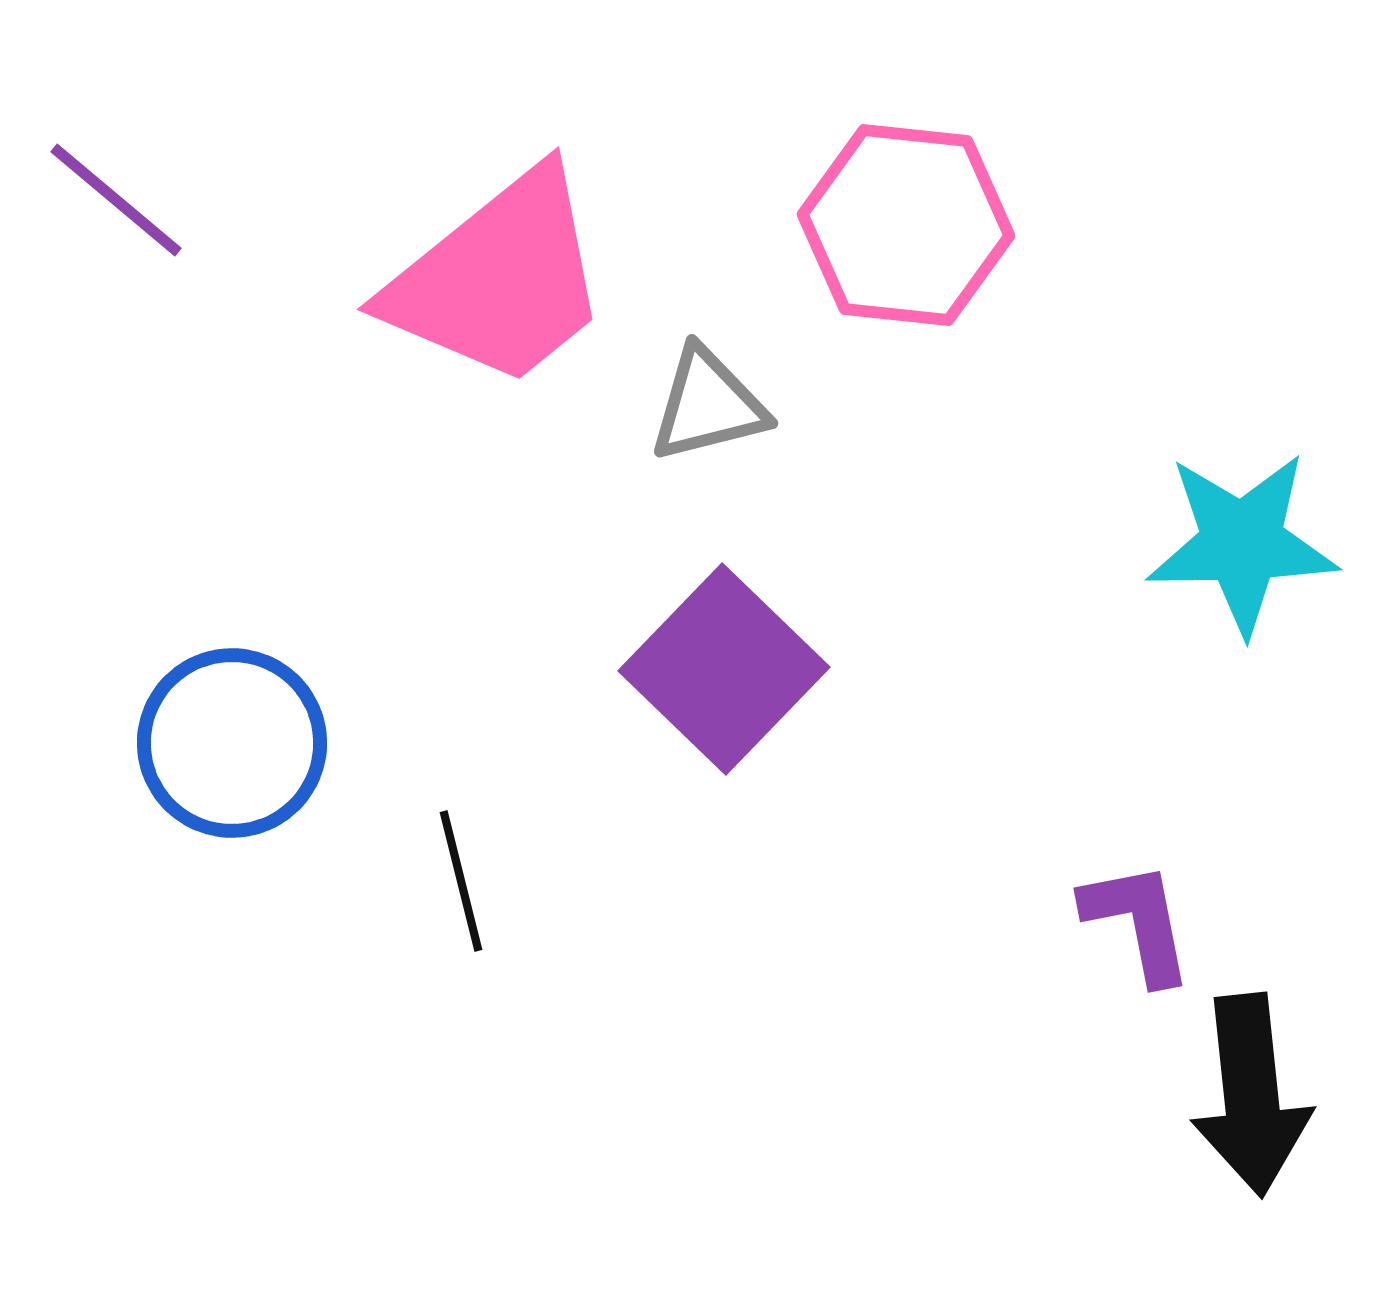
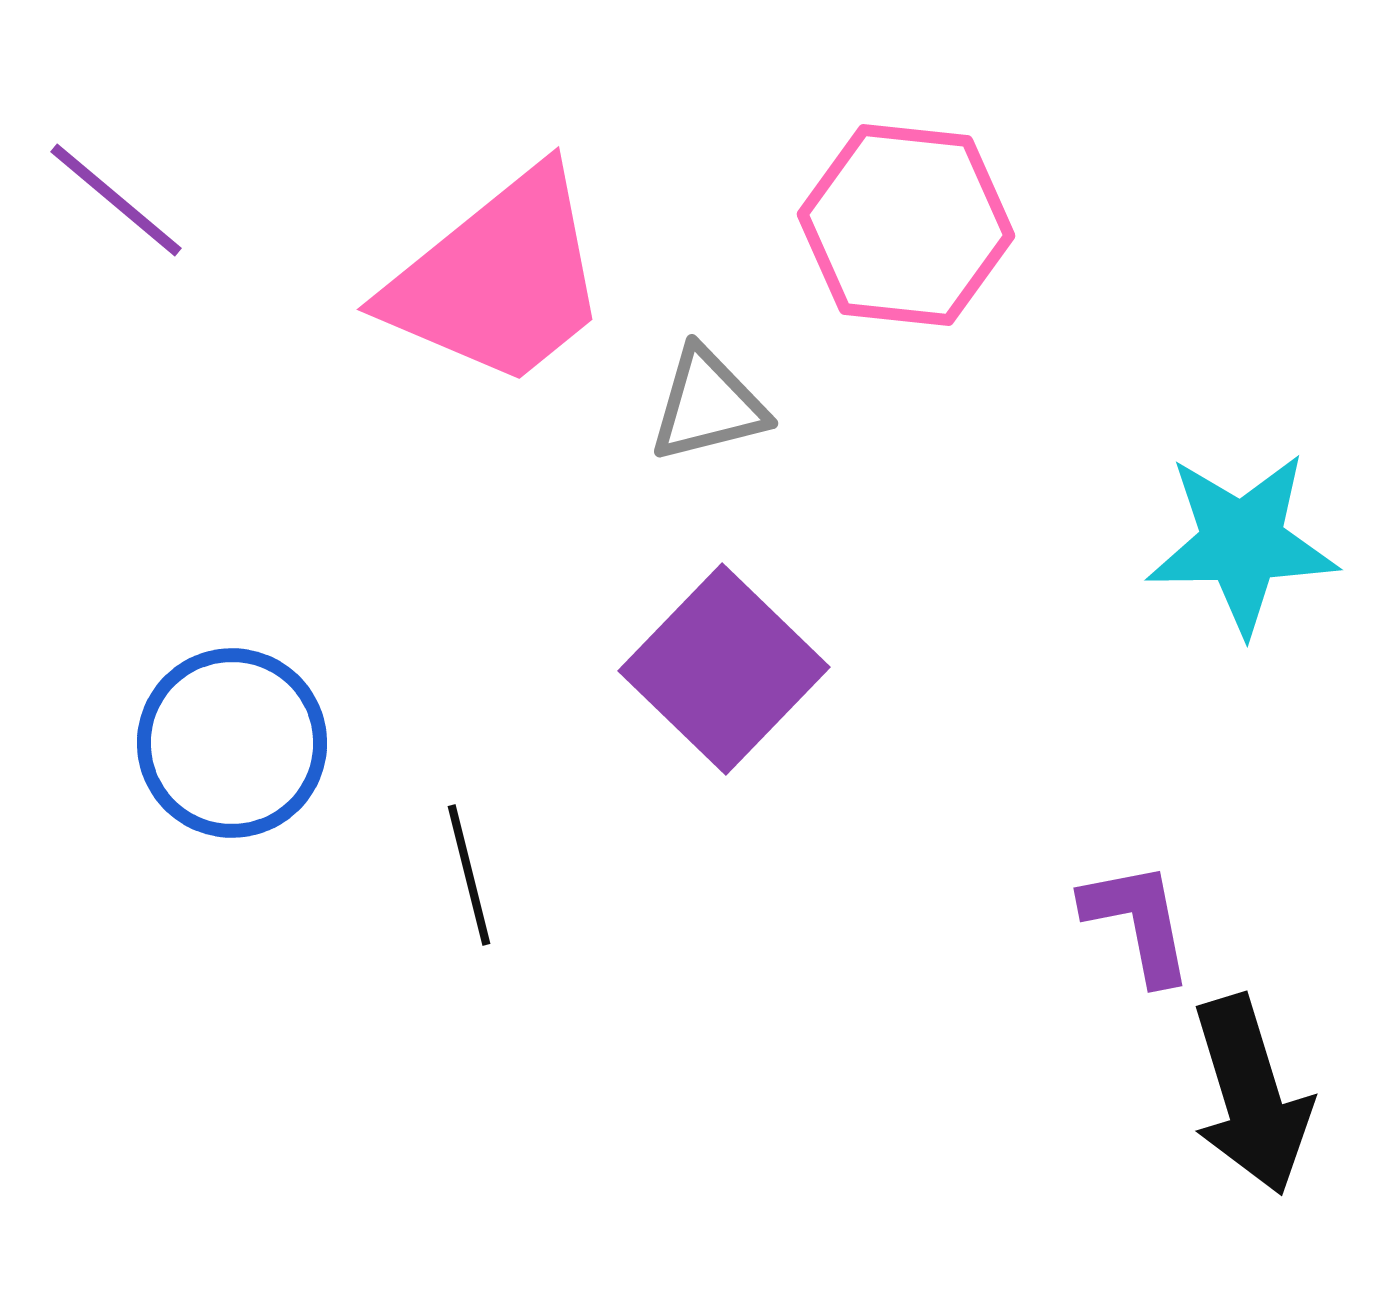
black line: moved 8 px right, 6 px up
black arrow: rotated 11 degrees counterclockwise
